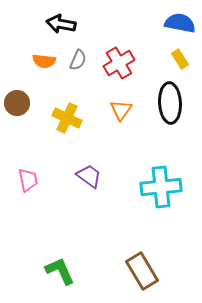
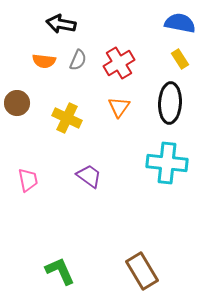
black ellipse: rotated 6 degrees clockwise
orange triangle: moved 2 px left, 3 px up
cyan cross: moved 6 px right, 24 px up; rotated 12 degrees clockwise
